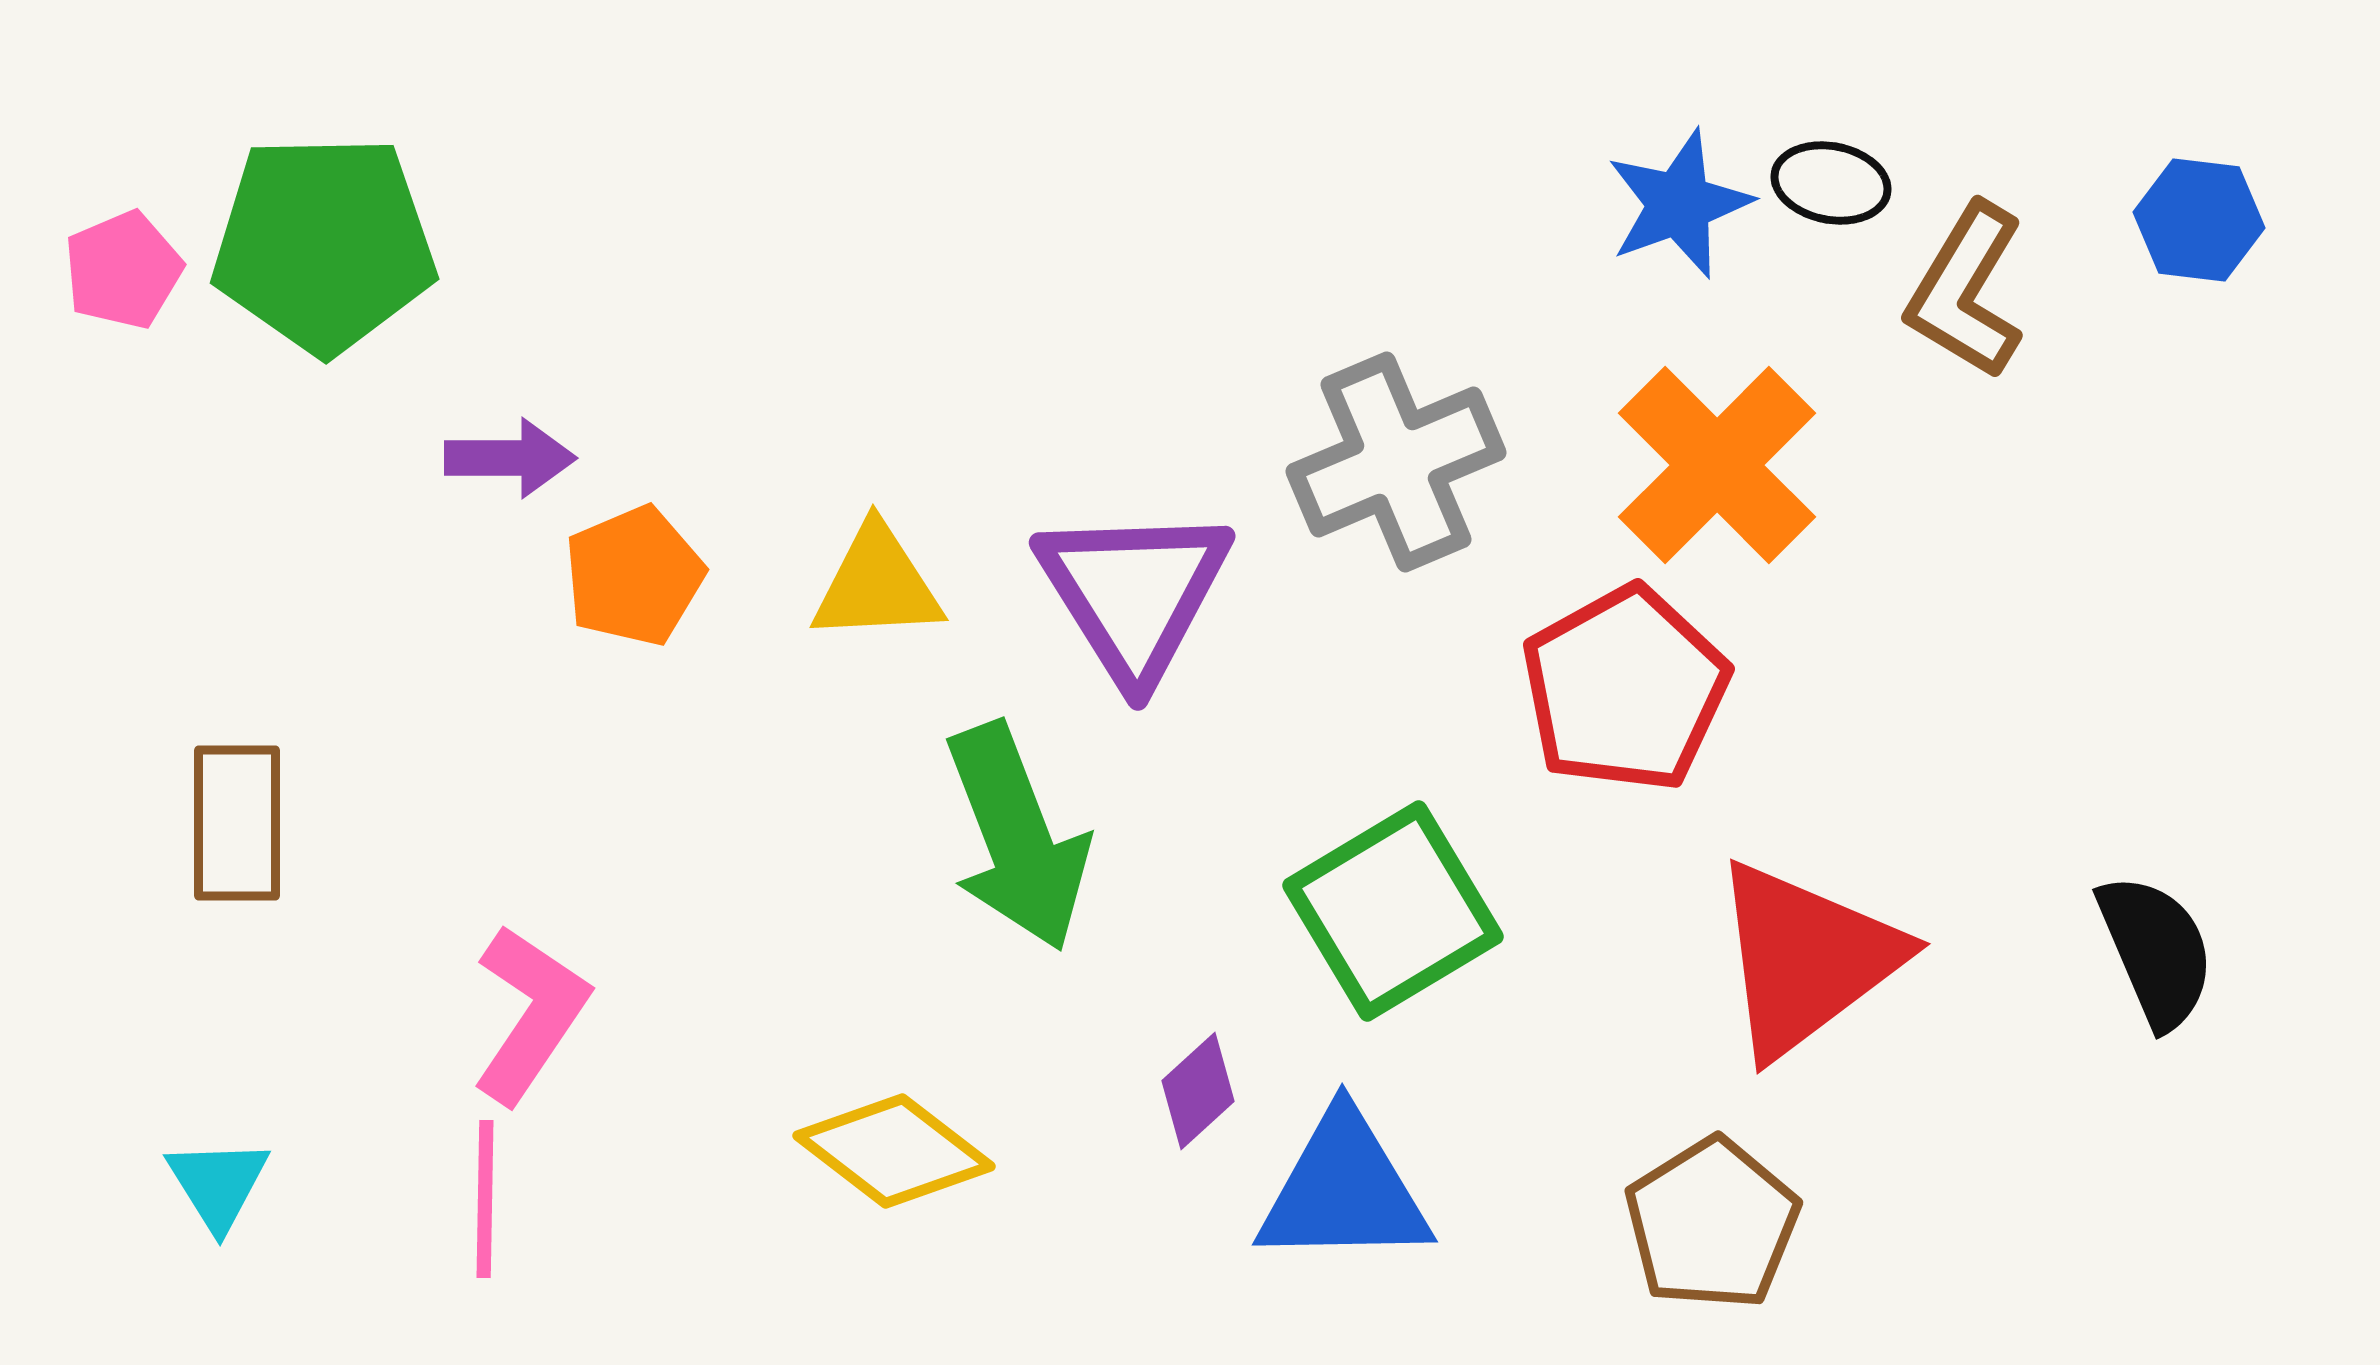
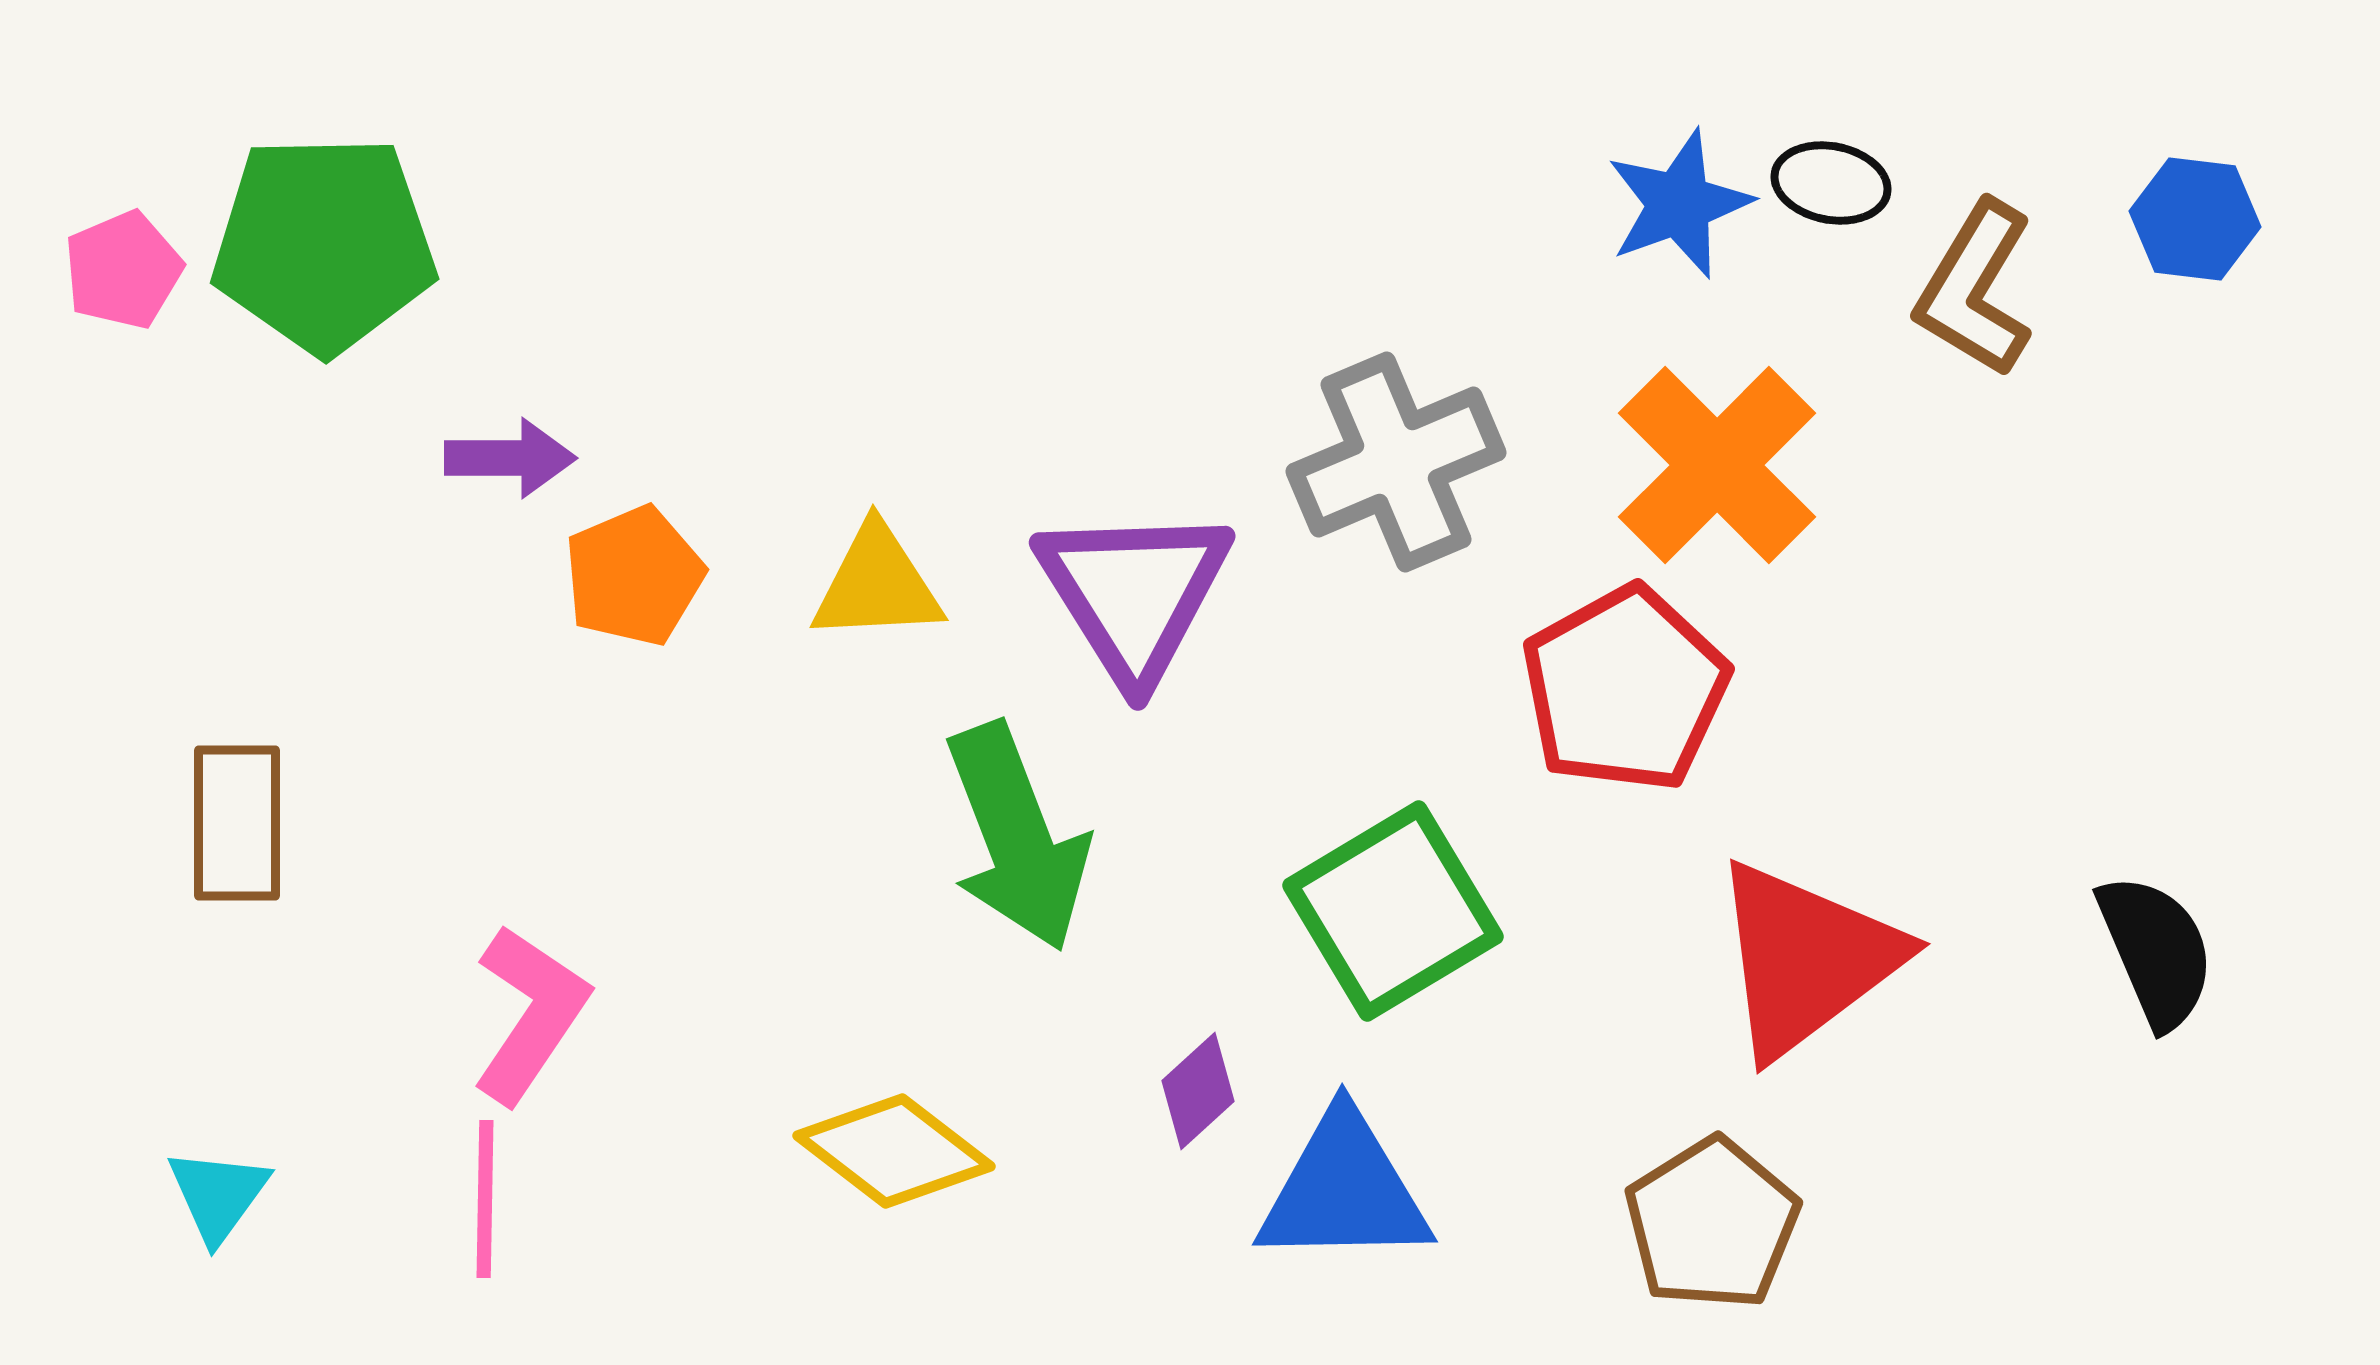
blue hexagon: moved 4 px left, 1 px up
brown L-shape: moved 9 px right, 2 px up
cyan triangle: moved 11 px down; rotated 8 degrees clockwise
